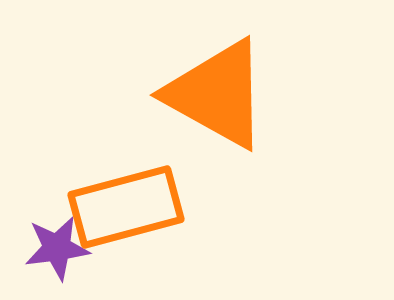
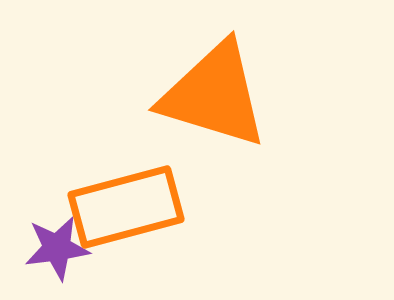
orange triangle: moved 3 px left, 1 px down; rotated 12 degrees counterclockwise
